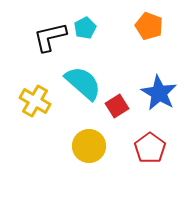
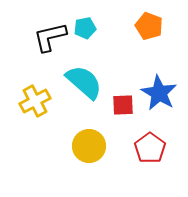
cyan pentagon: rotated 15 degrees clockwise
cyan semicircle: moved 1 px right, 1 px up
yellow cross: rotated 32 degrees clockwise
red square: moved 6 px right, 1 px up; rotated 30 degrees clockwise
